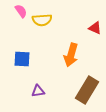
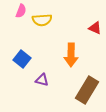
pink semicircle: rotated 56 degrees clockwise
orange arrow: rotated 15 degrees counterclockwise
blue square: rotated 36 degrees clockwise
purple triangle: moved 4 px right, 11 px up; rotated 24 degrees clockwise
